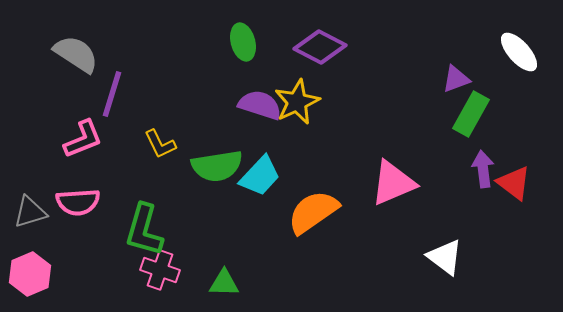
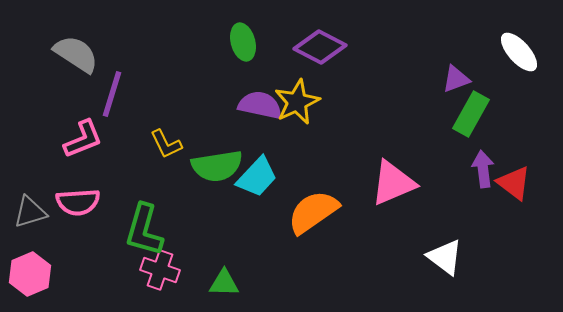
purple semicircle: rotated 6 degrees counterclockwise
yellow L-shape: moved 6 px right
cyan trapezoid: moved 3 px left, 1 px down
